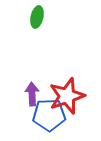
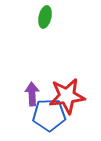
green ellipse: moved 8 px right
red star: rotated 12 degrees clockwise
